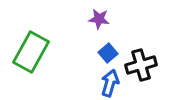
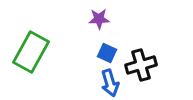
purple star: rotated 10 degrees counterclockwise
blue square: moved 1 px left; rotated 24 degrees counterclockwise
blue arrow: rotated 148 degrees clockwise
